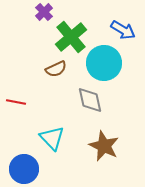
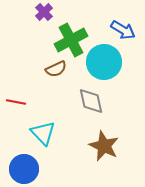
green cross: moved 3 px down; rotated 12 degrees clockwise
cyan circle: moved 1 px up
gray diamond: moved 1 px right, 1 px down
cyan triangle: moved 9 px left, 5 px up
